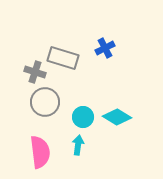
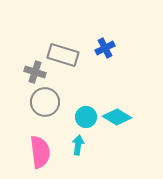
gray rectangle: moved 3 px up
cyan circle: moved 3 px right
